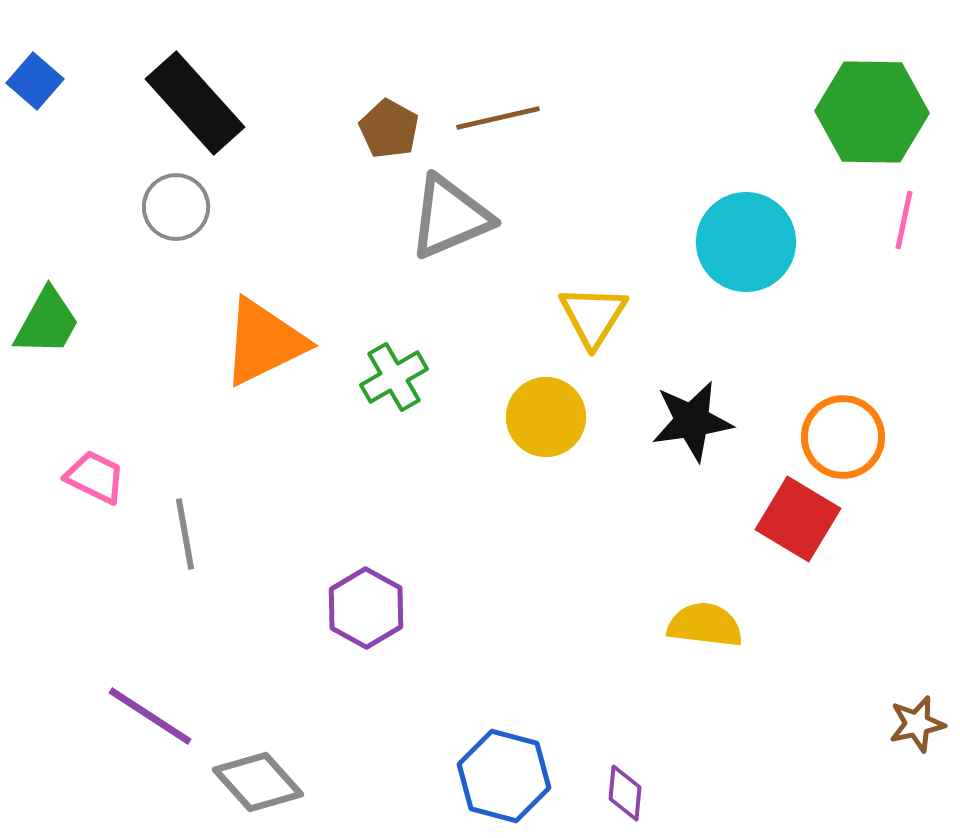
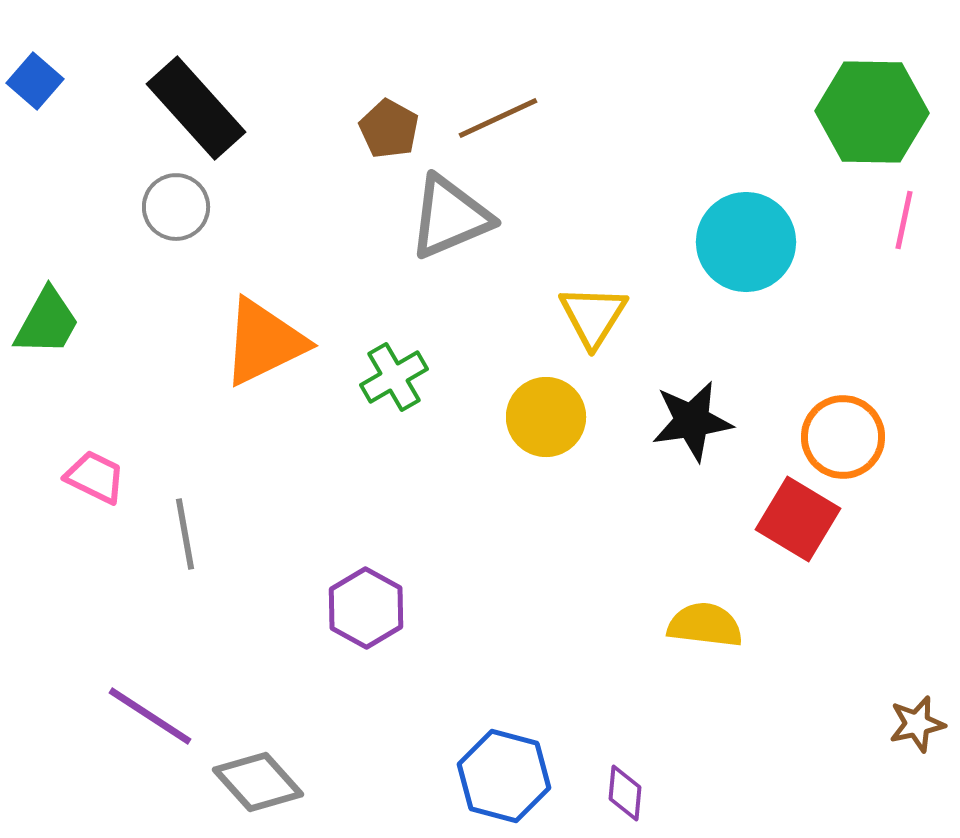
black rectangle: moved 1 px right, 5 px down
brown line: rotated 12 degrees counterclockwise
